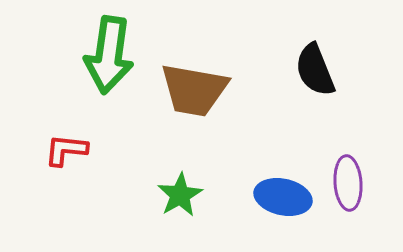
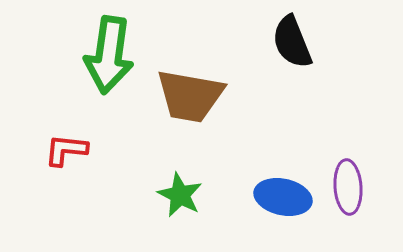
black semicircle: moved 23 px left, 28 px up
brown trapezoid: moved 4 px left, 6 px down
purple ellipse: moved 4 px down
green star: rotated 15 degrees counterclockwise
